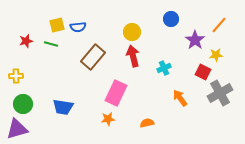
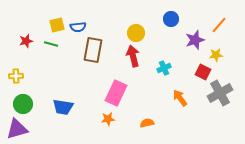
yellow circle: moved 4 px right, 1 px down
purple star: rotated 18 degrees clockwise
brown rectangle: moved 7 px up; rotated 30 degrees counterclockwise
